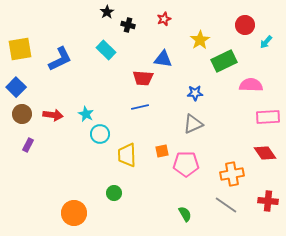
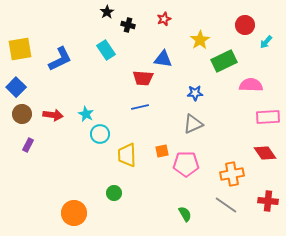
cyan rectangle: rotated 12 degrees clockwise
